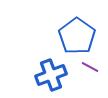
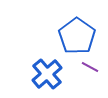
blue cross: moved 4 px left, 1 px up; rotated 20 degrees counterclockwise
